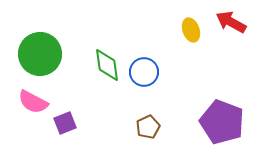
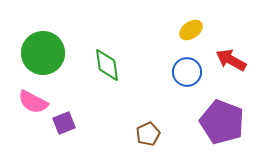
red arrow: moved 38 px down
yellow ellipse: rotated 75 degrees clockwise
green circle: moved 3 px right, 1 px up
blue circle: moved 43 px right
purple square: moved 1 px left
brown pentagon: moved 7 px down
